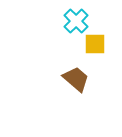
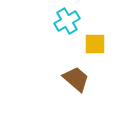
cyan cross: moved 9 px left; rotated 15 degrees clockwise
